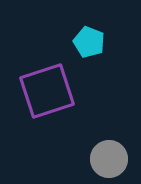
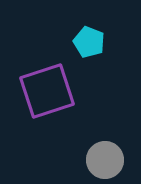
gray circle: moved 4 px left, 1 px down
